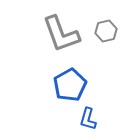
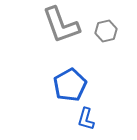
gray L-shape: moved 9 px up
blue L-shape: moved 2 px left
